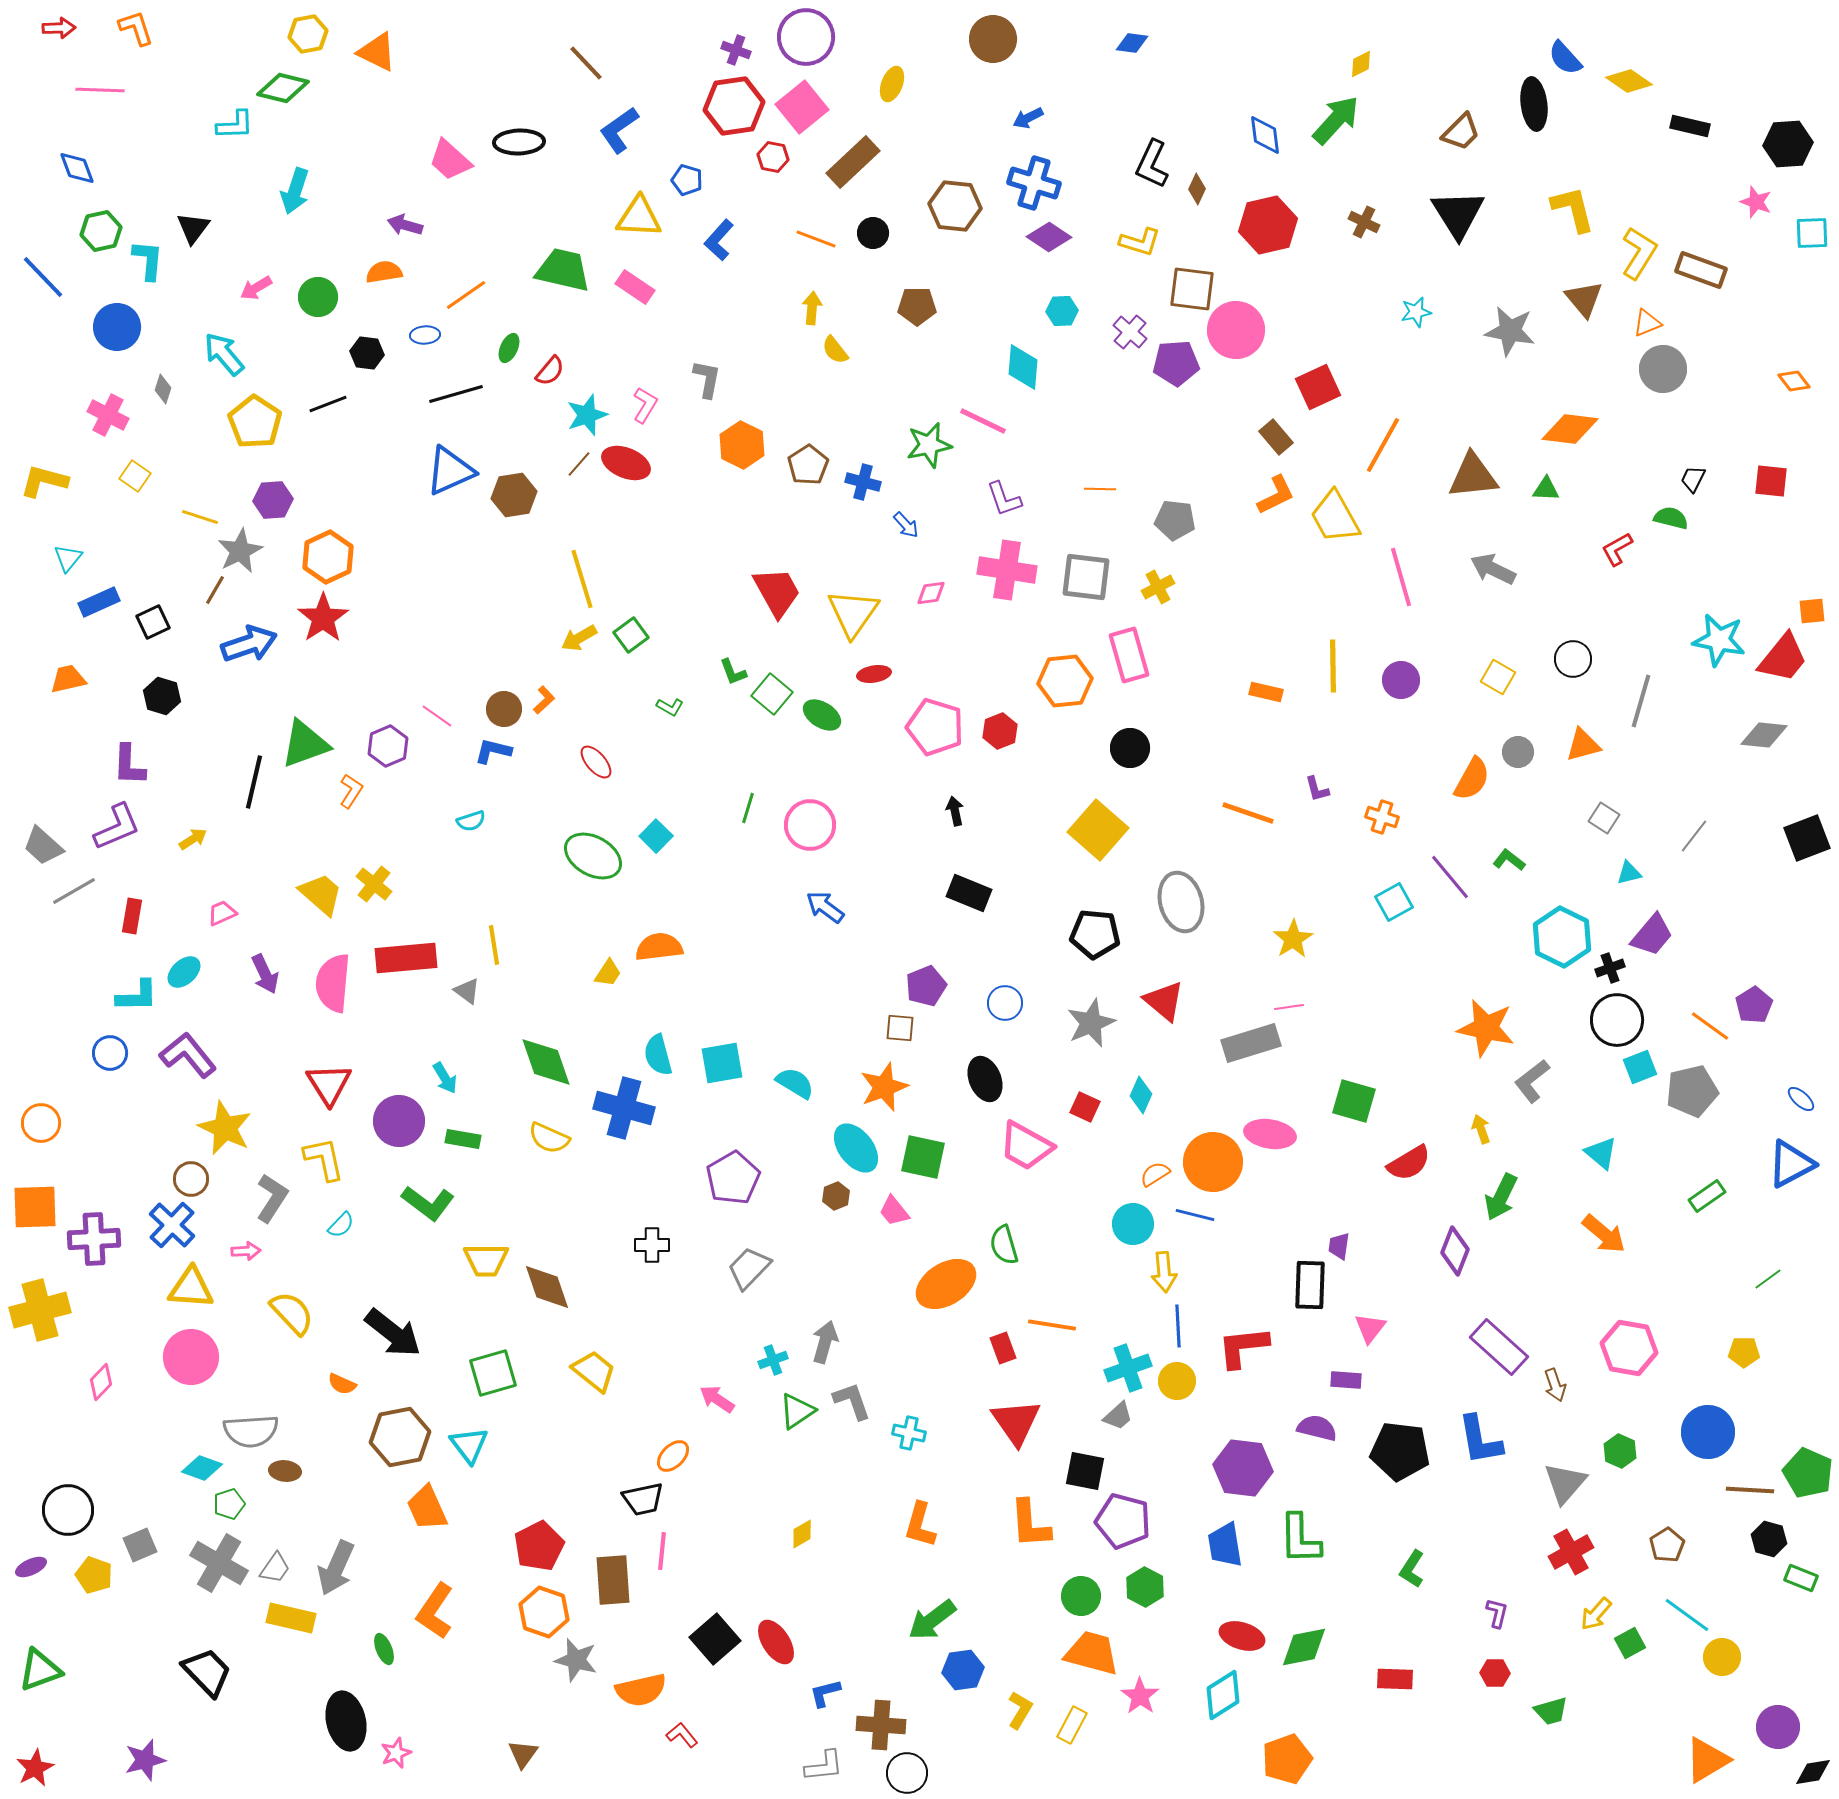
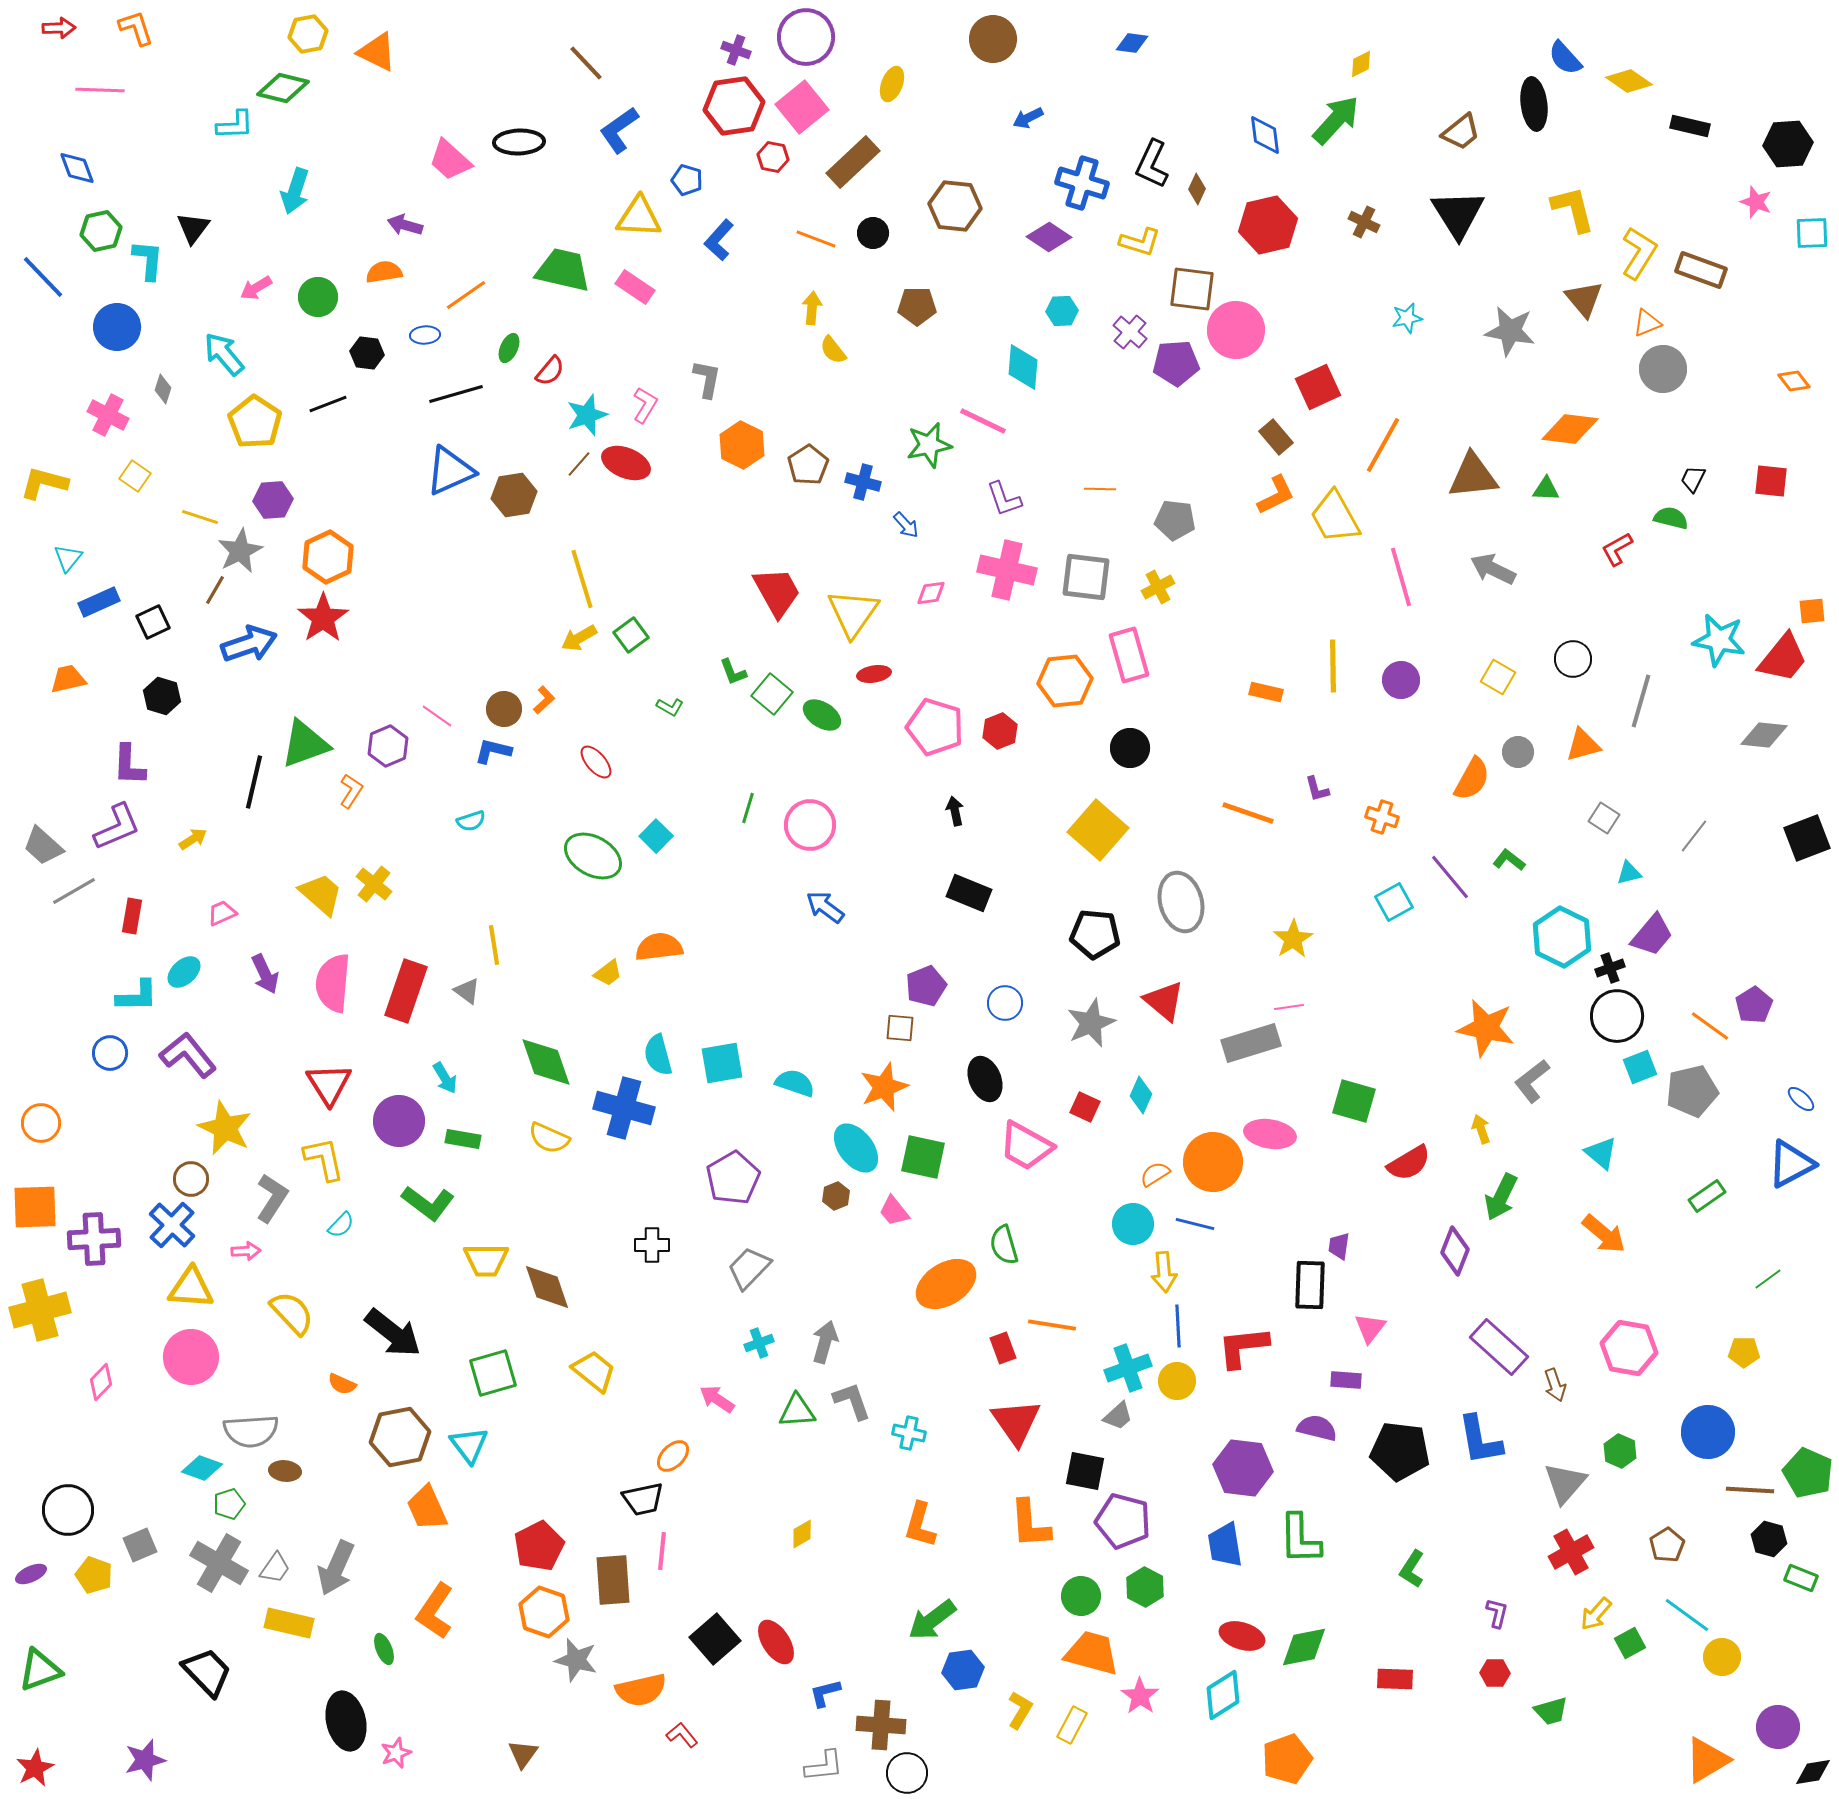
brown trapezoid at (1461, 132): rotated 6 degrees clockwise
blue cross at (1034, 183): moved 48 px right
cyan star at (1416, 312): moved 9 px left, 6 px down
yellow semicircle at (835, 350): moved 2 px left
yellow L-shape at (44, 481): moved 2 px down
pink cross at (1007, 570): rotated 4 degrees clockwise
red rectangle at (406, 958): moved 33 px down; rotated 66 degrees counterclockwise
yellow trapezoid at (608, 973): rotated 20 degrees clockwise
black circle at (1617, 1020): moved 4 px up
cyan semicircle at (795, 1083): rotated 12 degrees counterclockwise
blue line at (1195, 1215): moved 9 px down
cyan cross at (773, 1360): moved 14 px left, 17 px up
green triangle at (797, 1411): rotated 30 degrees clockwise
purple ellipse at (31, 1567): moved 7 px down
yellow rectangle at (291, 1618): moved 2 px left, 5 px down
